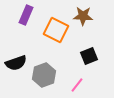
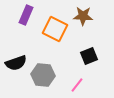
orange square: moved 1 px left, 1 px up
gray hexagon: moved 1 px left; rotated 25 degrees clockwise
